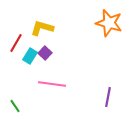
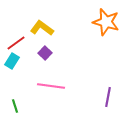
orange star: moved 3 px left, 1 px up
yellow L-shape: rotated 20 degrees clockwise
red line: rotated 24 degrees clockwise
cyan rectangle: moved 18 px left, 5 px down
pink line: moved 1 px left, 2 px down
green line: rotated 16 degrees clockwise
